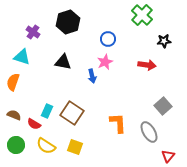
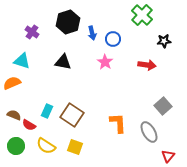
purple cross: moved 1 px left
blue circle: moved 5 px right
cyan triangle: moved 4 px down
pink star: rotated 14 degrees counterclockwise
blue arrow: moved 43 px up
orange semicircle: moved 1 px left, 1 px down; rotated 48 degrees clockwise
brown square: moved 2 px down
red semicircle: moved 5 px left, 1 px down
green circle: moved 1 px down
